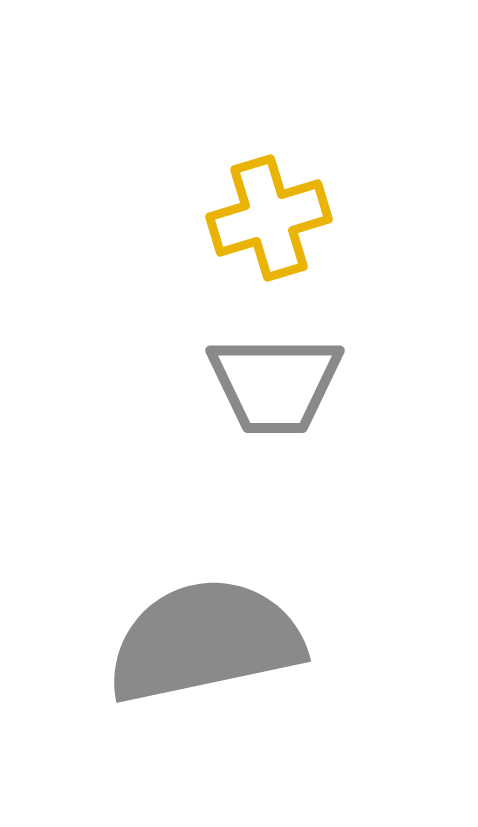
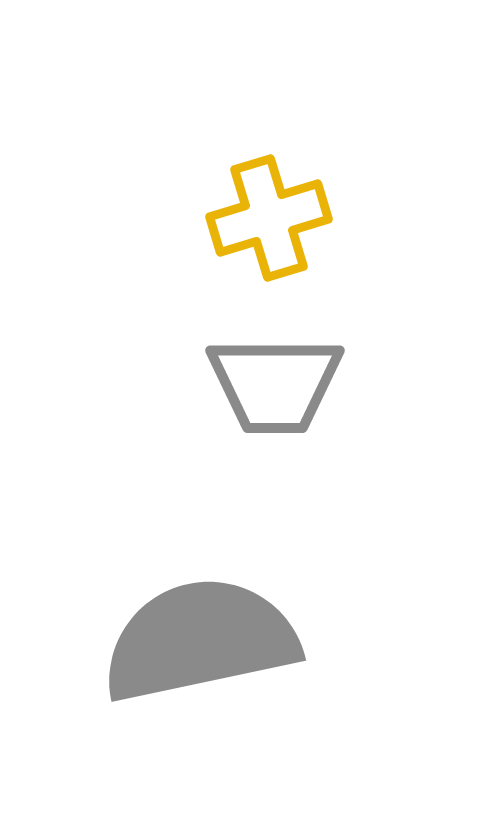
gray semicircle: moved 5 px left, 1 px up
